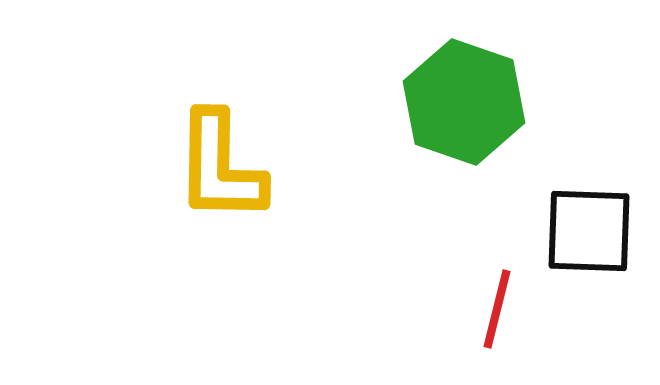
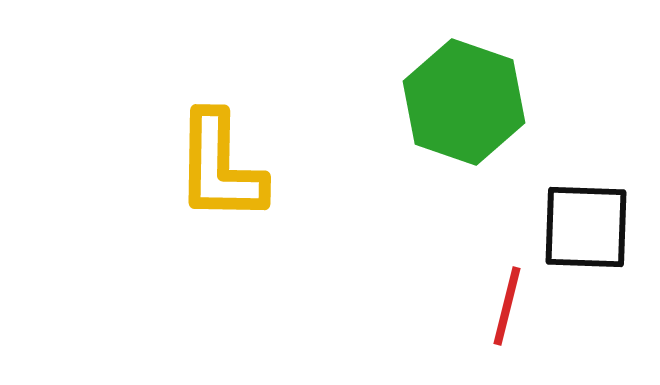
black square: moved 3 px left, 4 px up
red line: moved 10 px right, 3 px up
